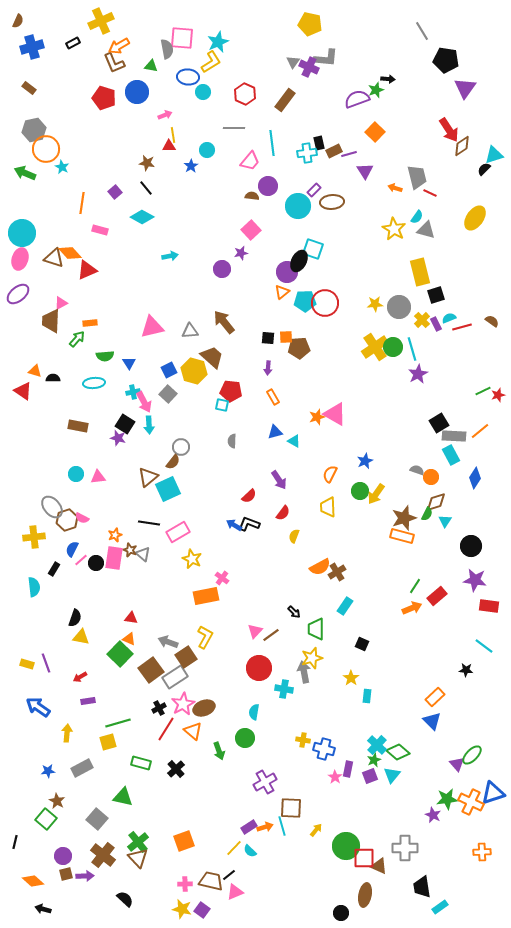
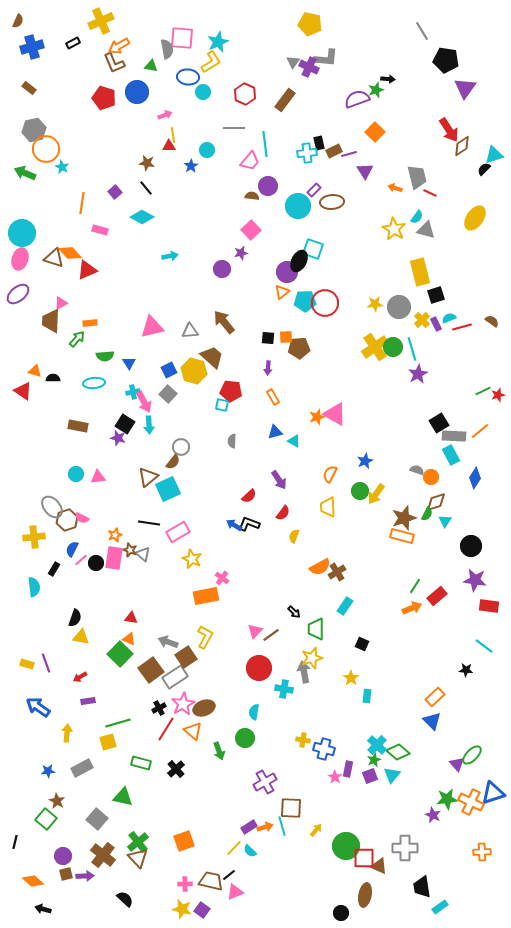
cyan line at (272, 143): moved 7 px left, 1 px down
